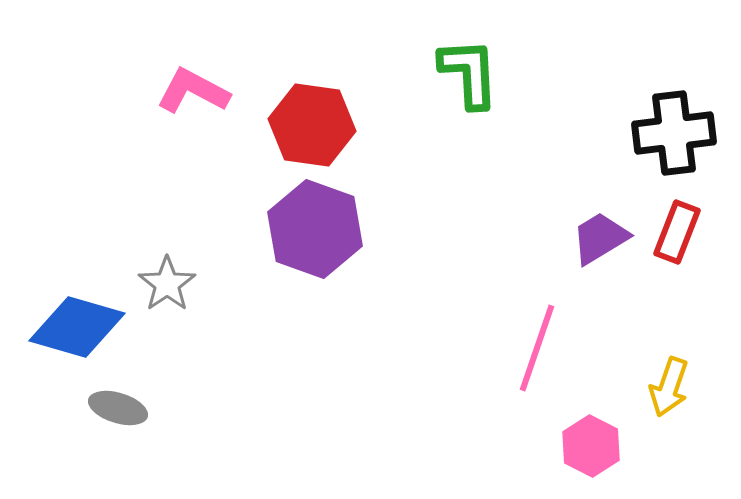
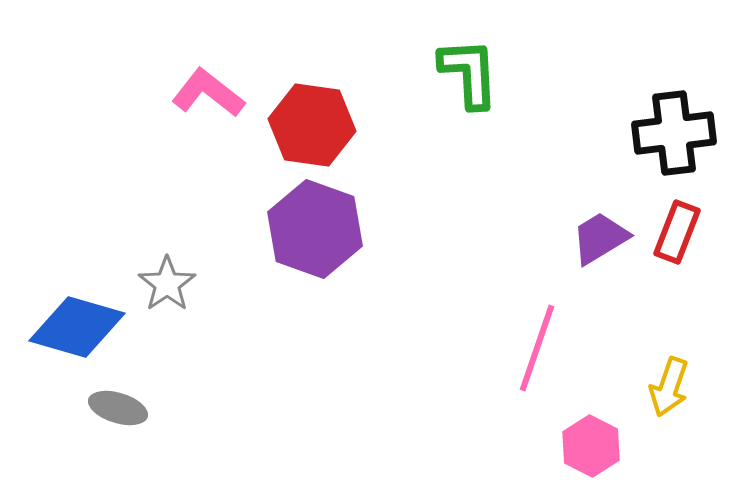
pink L-shape: moved 15 px right, 2 px down; rotated 10 degrees clockwise
